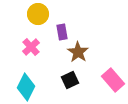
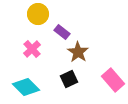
purple rectangle: rotated 42 degrees counterclockwise
pink cross: moved 1 px right, 2 px down
black square: moved 1 px left, 1 px up
cyan diamond: rotated 72 degrees counterclockwise
